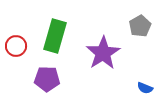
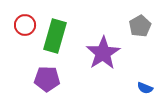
red circle: moved 9 px right, 21 px up
